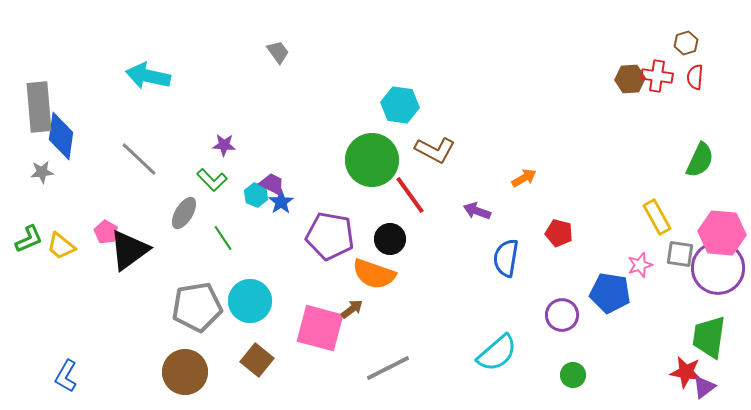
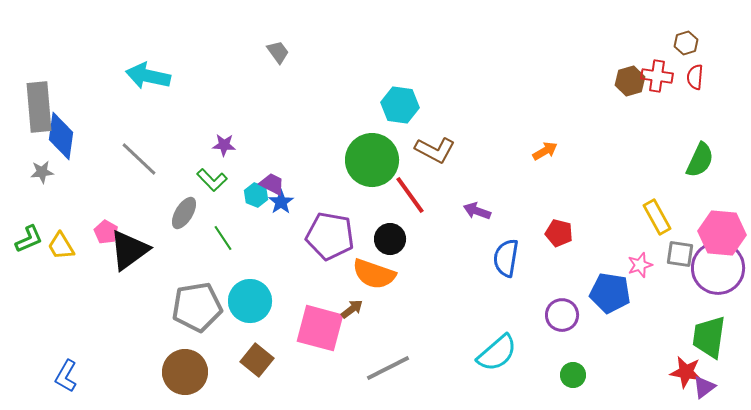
brown hexagon at (630, 79): moved 2 px down; rotated 12 degrees counterclockwise
orange arrow at (524, 178): moved 21 px right, 27 px up
yellow trapezoid at (61, 246): rotated 20 degrees clockwise
